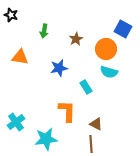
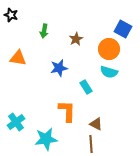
orange circle: moved 3 px right
orange triangle: moved 2 px left, 1 px down
